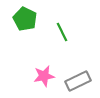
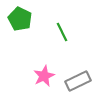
green pentagon: moved 5 px left
pink star: rotated 15 degrees counterclockwise
